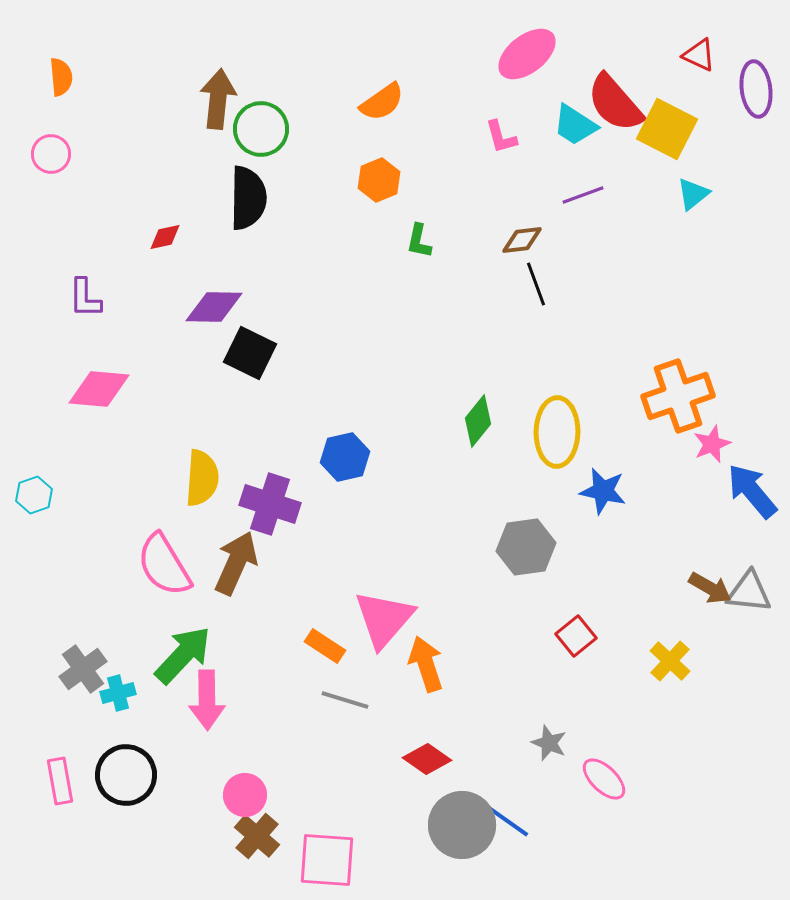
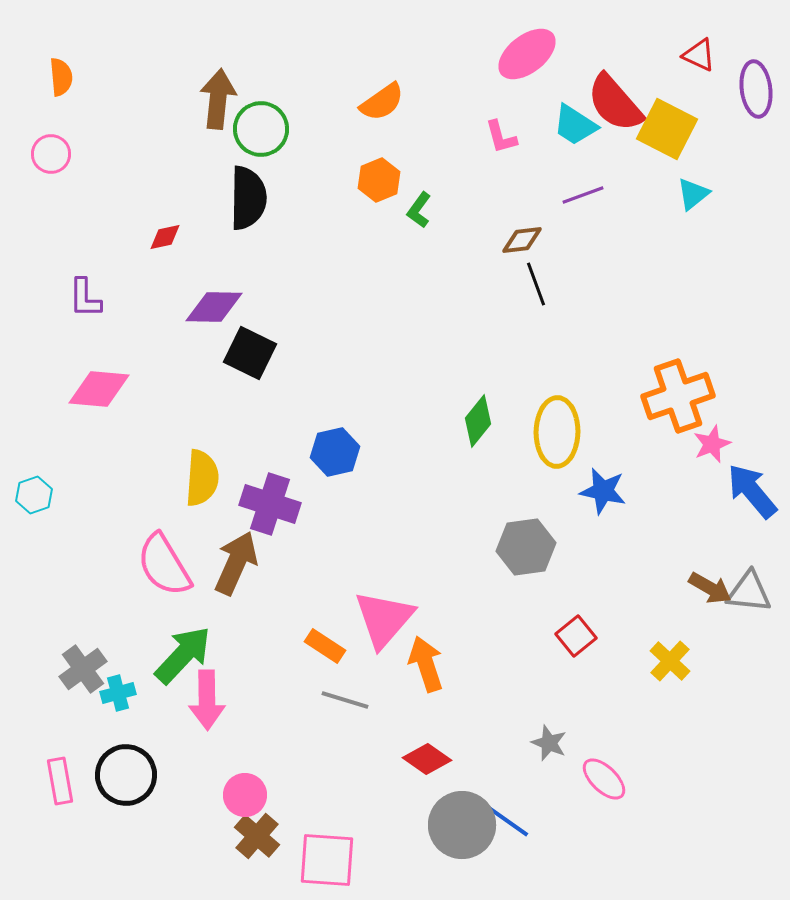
green L-shape at (419, 241): moved 31 px up; rotated 24 degrees clockwise
blue hexagon at (345, 457): moved 10 px left, 5 px up
